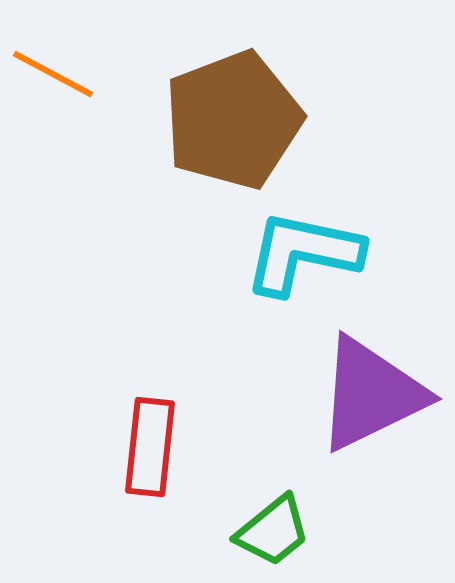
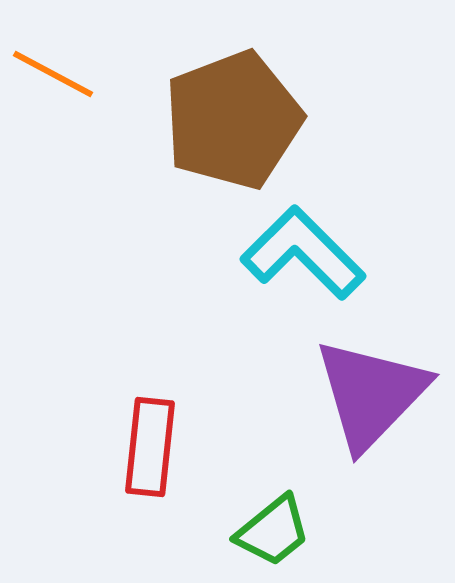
cyan L-shape: rotated 33 degrees clockwise
purple triangle: rotated 20 degrees counterclockwise
